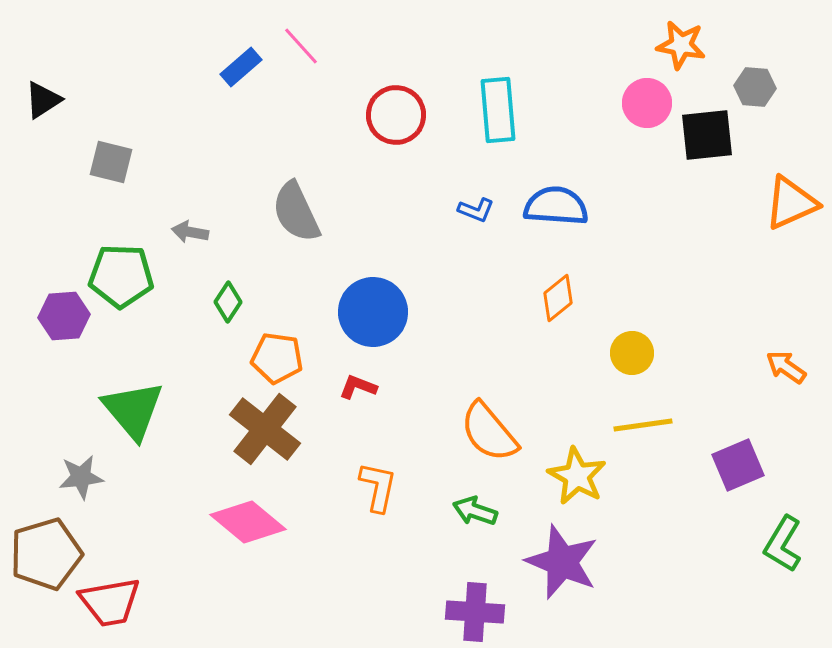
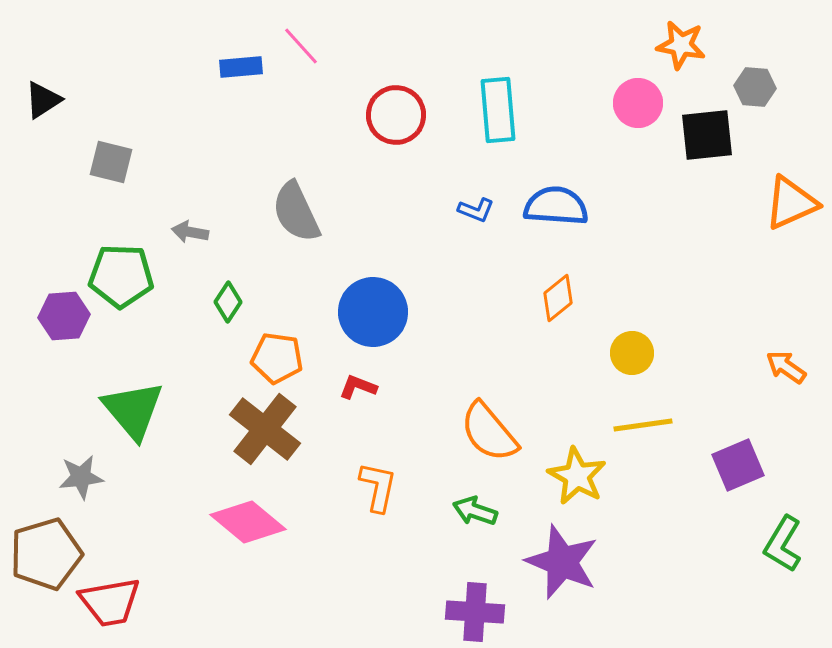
blue rectangle: rotated 36 degrees clockwise
pink circle: moved 9 px left
